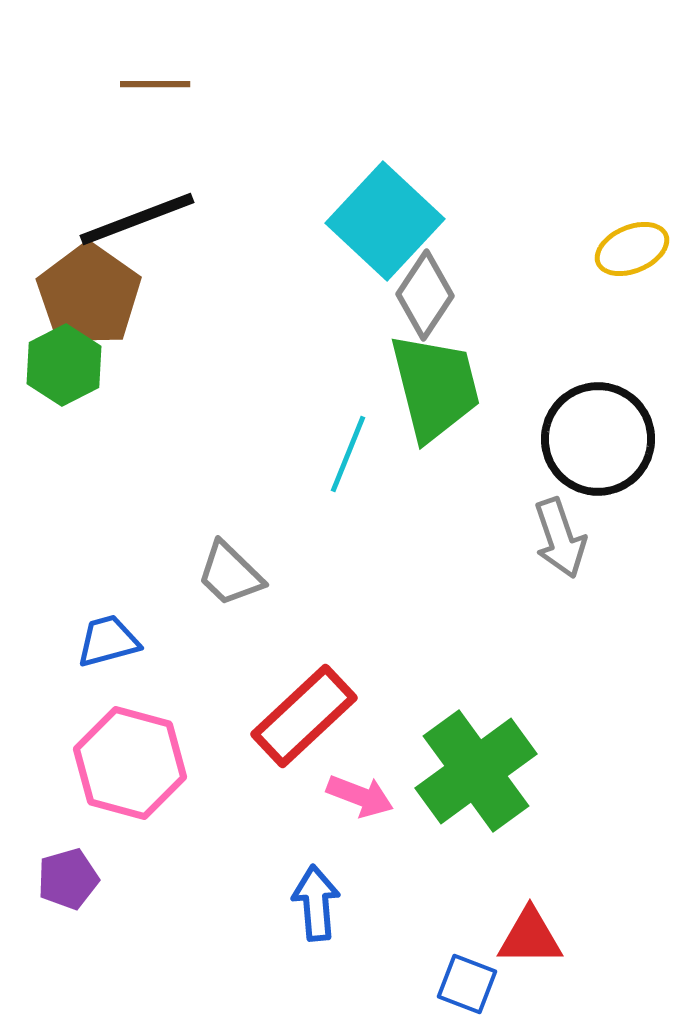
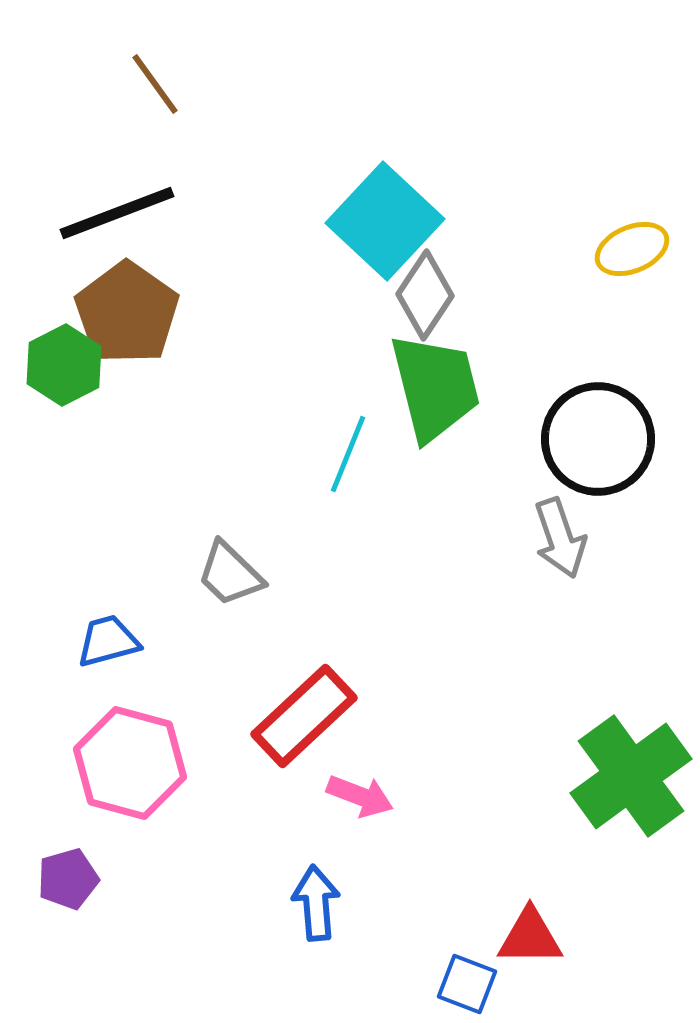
brown line: rotated 54 degrees clockwise
black line: moved 20 px left, 6 px up
brown pentagon: moved 38 px right, 18 px down
green cross: moved 155 px right, 5 px down
